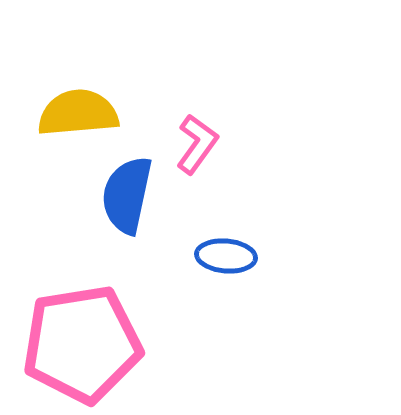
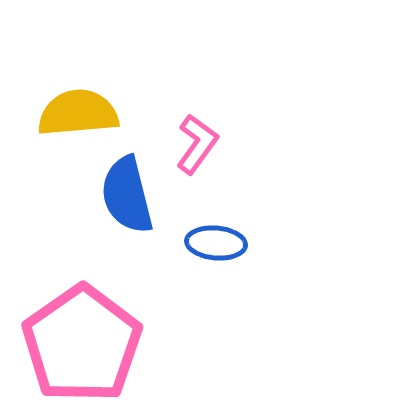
blue semicircle: rotated 26 degrees counterclockwise
blue ellipse: moved 10 px left, 13 px up
pink pentagon: rotated 26 degrees counterclockwise
